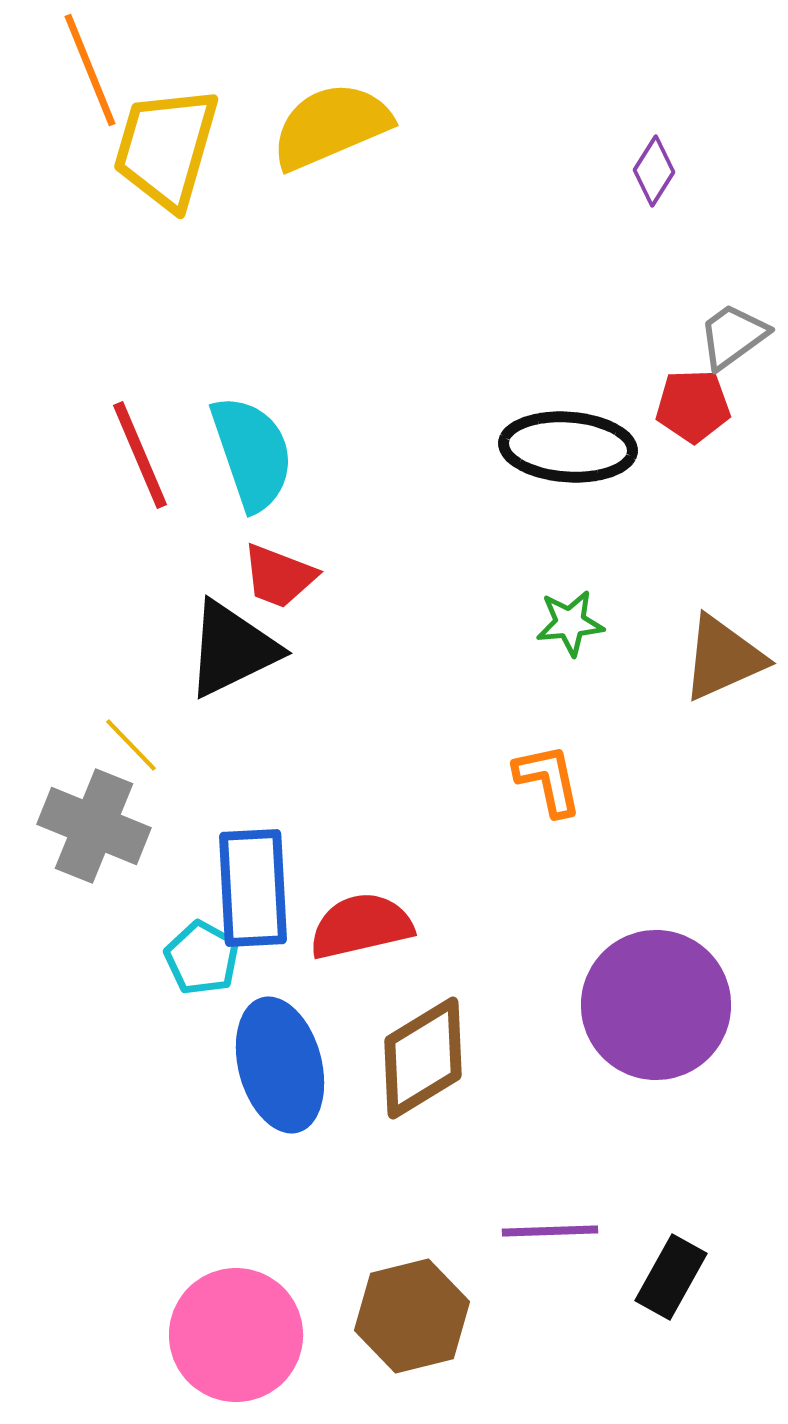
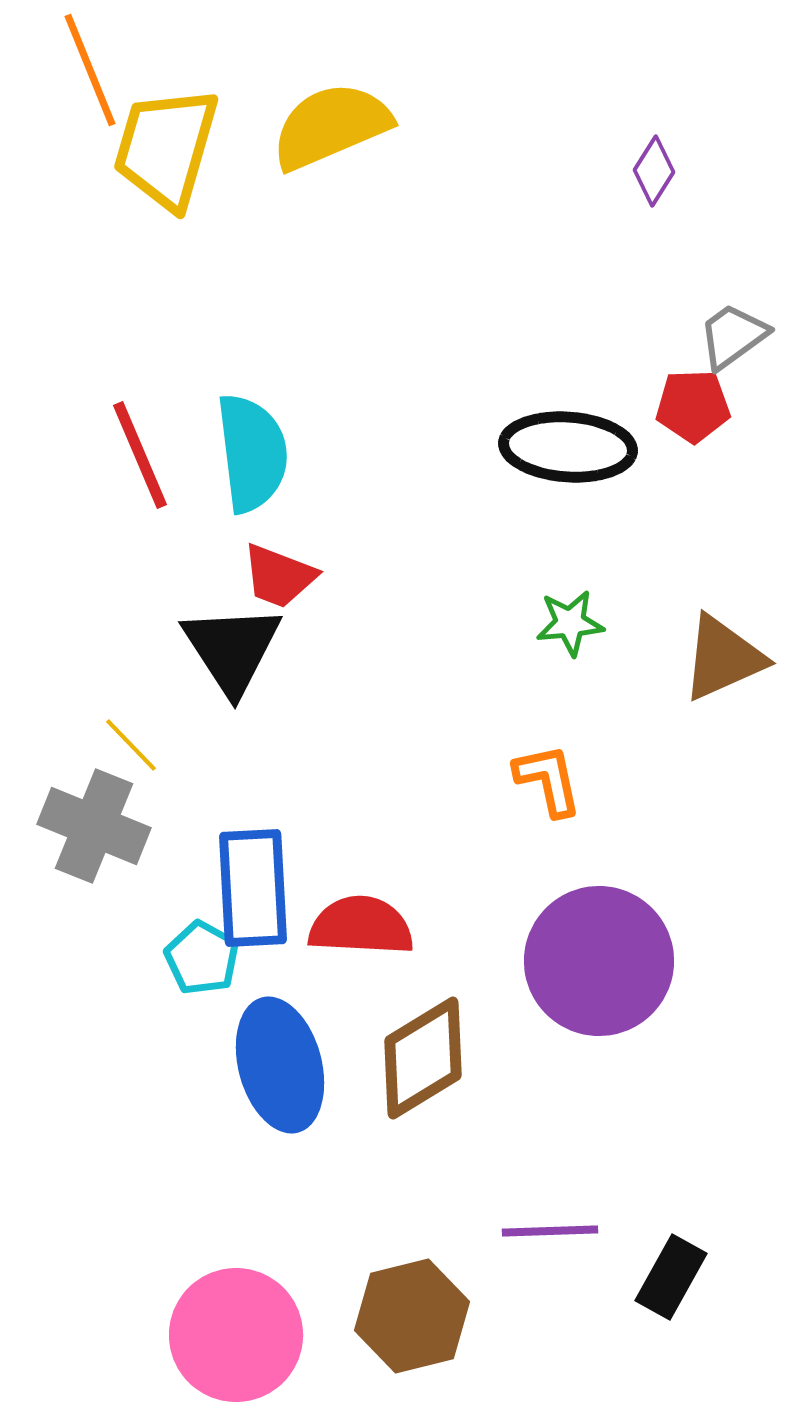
cyan semicircle: rotated 12 degrees clockwise
black triangle: rotated 37 degrees counterclockwise
red semicircle: rotated 16 degrees clockwise
purple circle: moved 57 px left, 44 px up
